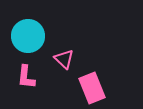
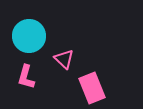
cyan circle: moved 1 px right
pink L-shape: rotated 10 degrees clockwise
